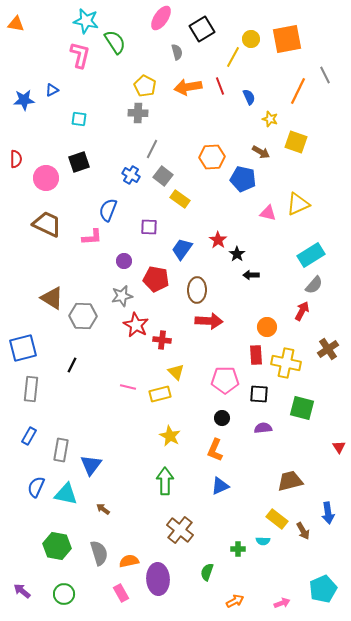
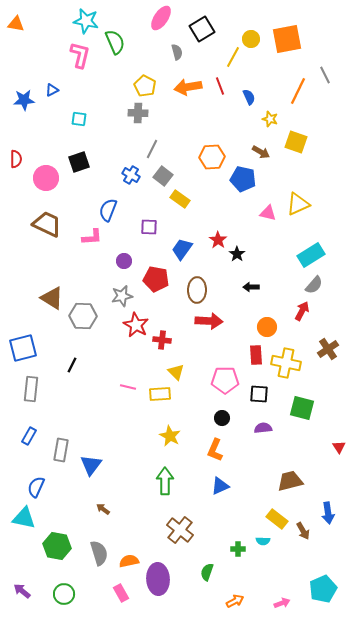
green semicircle at (115, 42): rotated 10 degrees clockwise
black arrow at (251, 275): moved 12 px down
yellow rectangle at (160, 394): rotated 10 degrees clockwise
cyan triangle at (66, 494): moved 42 px left, 24 px down
